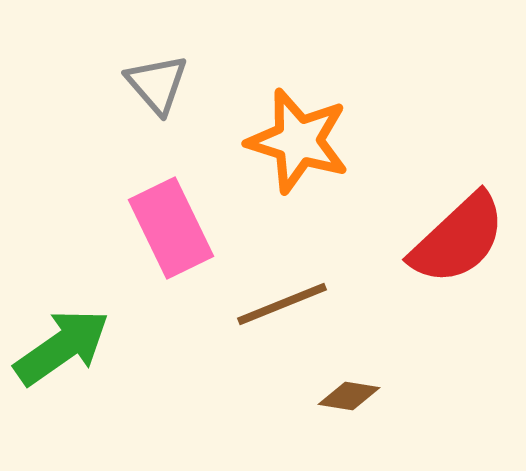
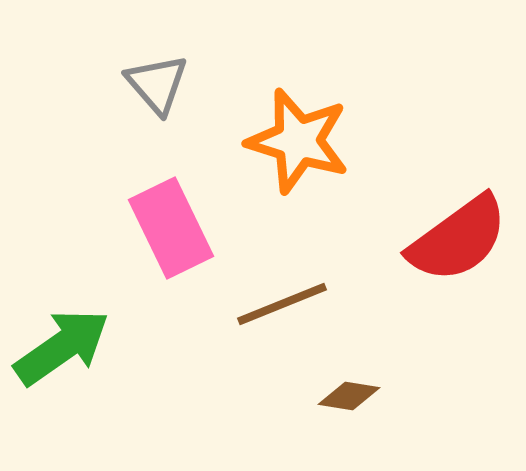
red semicircle: rotated 7 degrees clockwise
